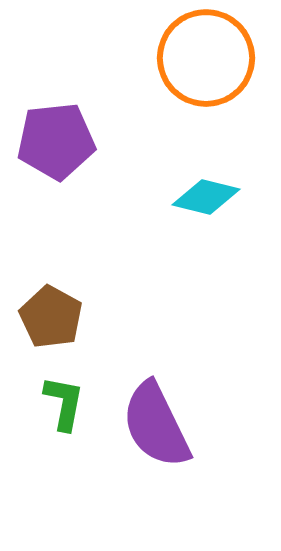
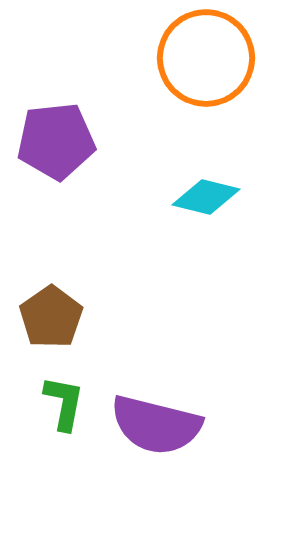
brown pentagon: rotated 8 degrees clockwise
purple semicircle: rotated 50 degrees counterclockwise
